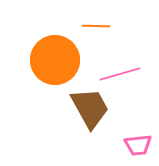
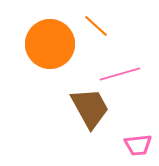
orange line: rotated 40 degrees clockwise
orange circle: moved 5 px left, 16 px up
